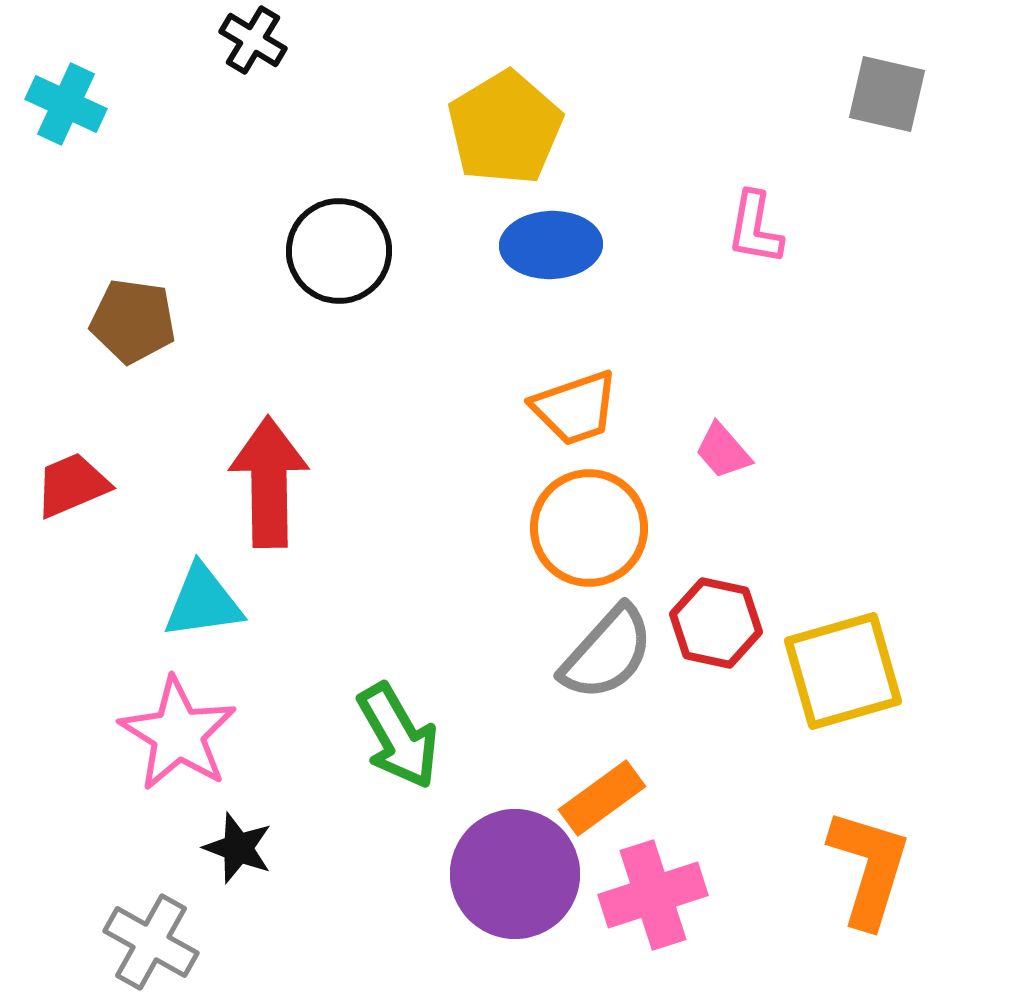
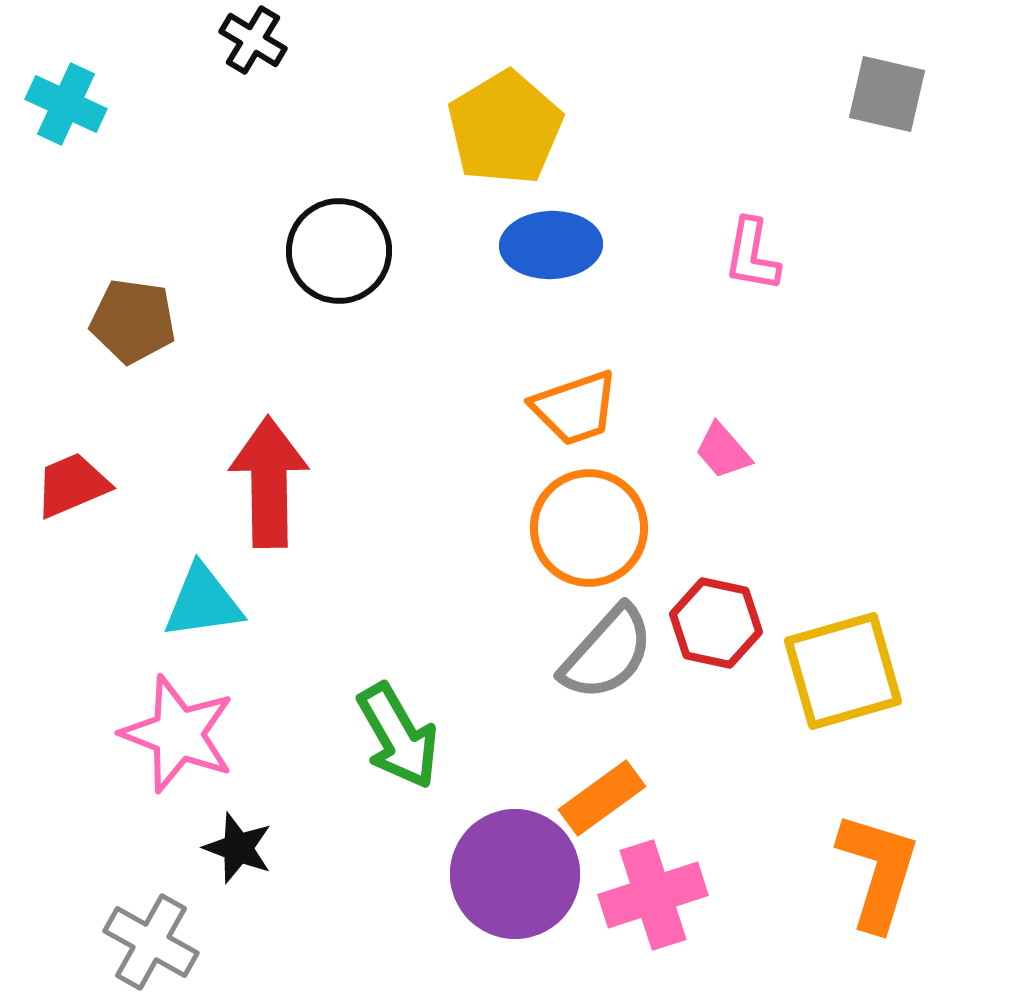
pink L-shape: moved 3 px left, 27 px down
pink star: rotated 11 degrees counterclockwise
orange L-shape: moved 9 px right, 3 px down
